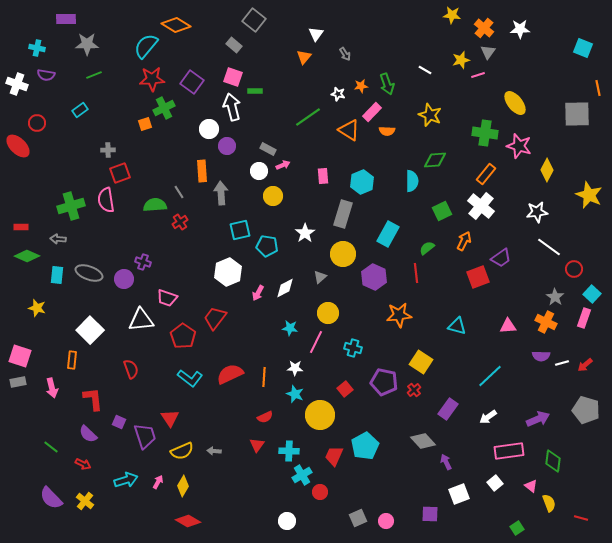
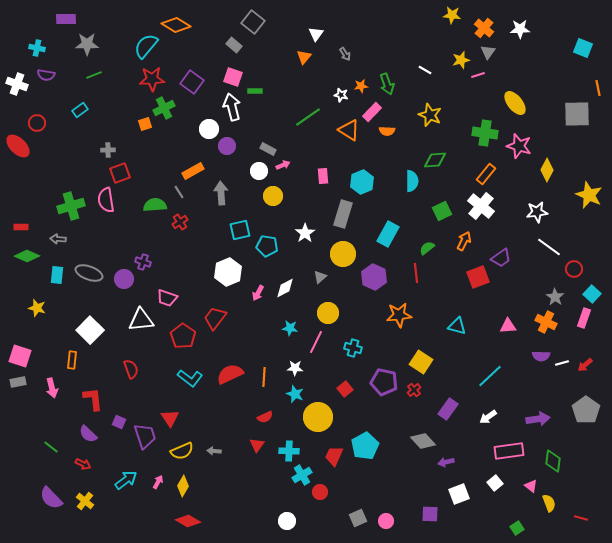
gray square at (254, 20): moved 1 px left, 2 px down
white star at (338, 94): moved 3 px right, 1 px down
orange rectangle at (202, 171): moved 9 px left; rotated 65 degrees clockwise
gray pentagon at (586, 410): rotated 20 degrees clockwise
yellow circle at (320, 415): moved 2 px left, 2 px down
purple arrow at (538, 419): rotated 15 degrees clockwise
purple arrow at (446, 462): rotated 77 degrees counterclockwise
cyan arrow at (126, 480): rotated 20 degrees counterclockwise
